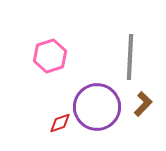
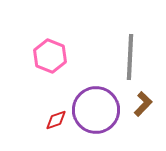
pink hexagon: rotated 20 degrees counterclockwise
purple circle: moved 1 px left, 3 px down
red diamond: moved 4 px left, 3 px up
